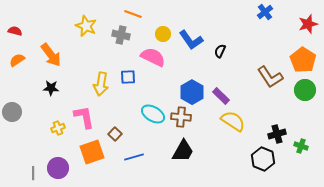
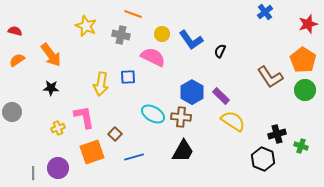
yellow circle: moved 1 px left
